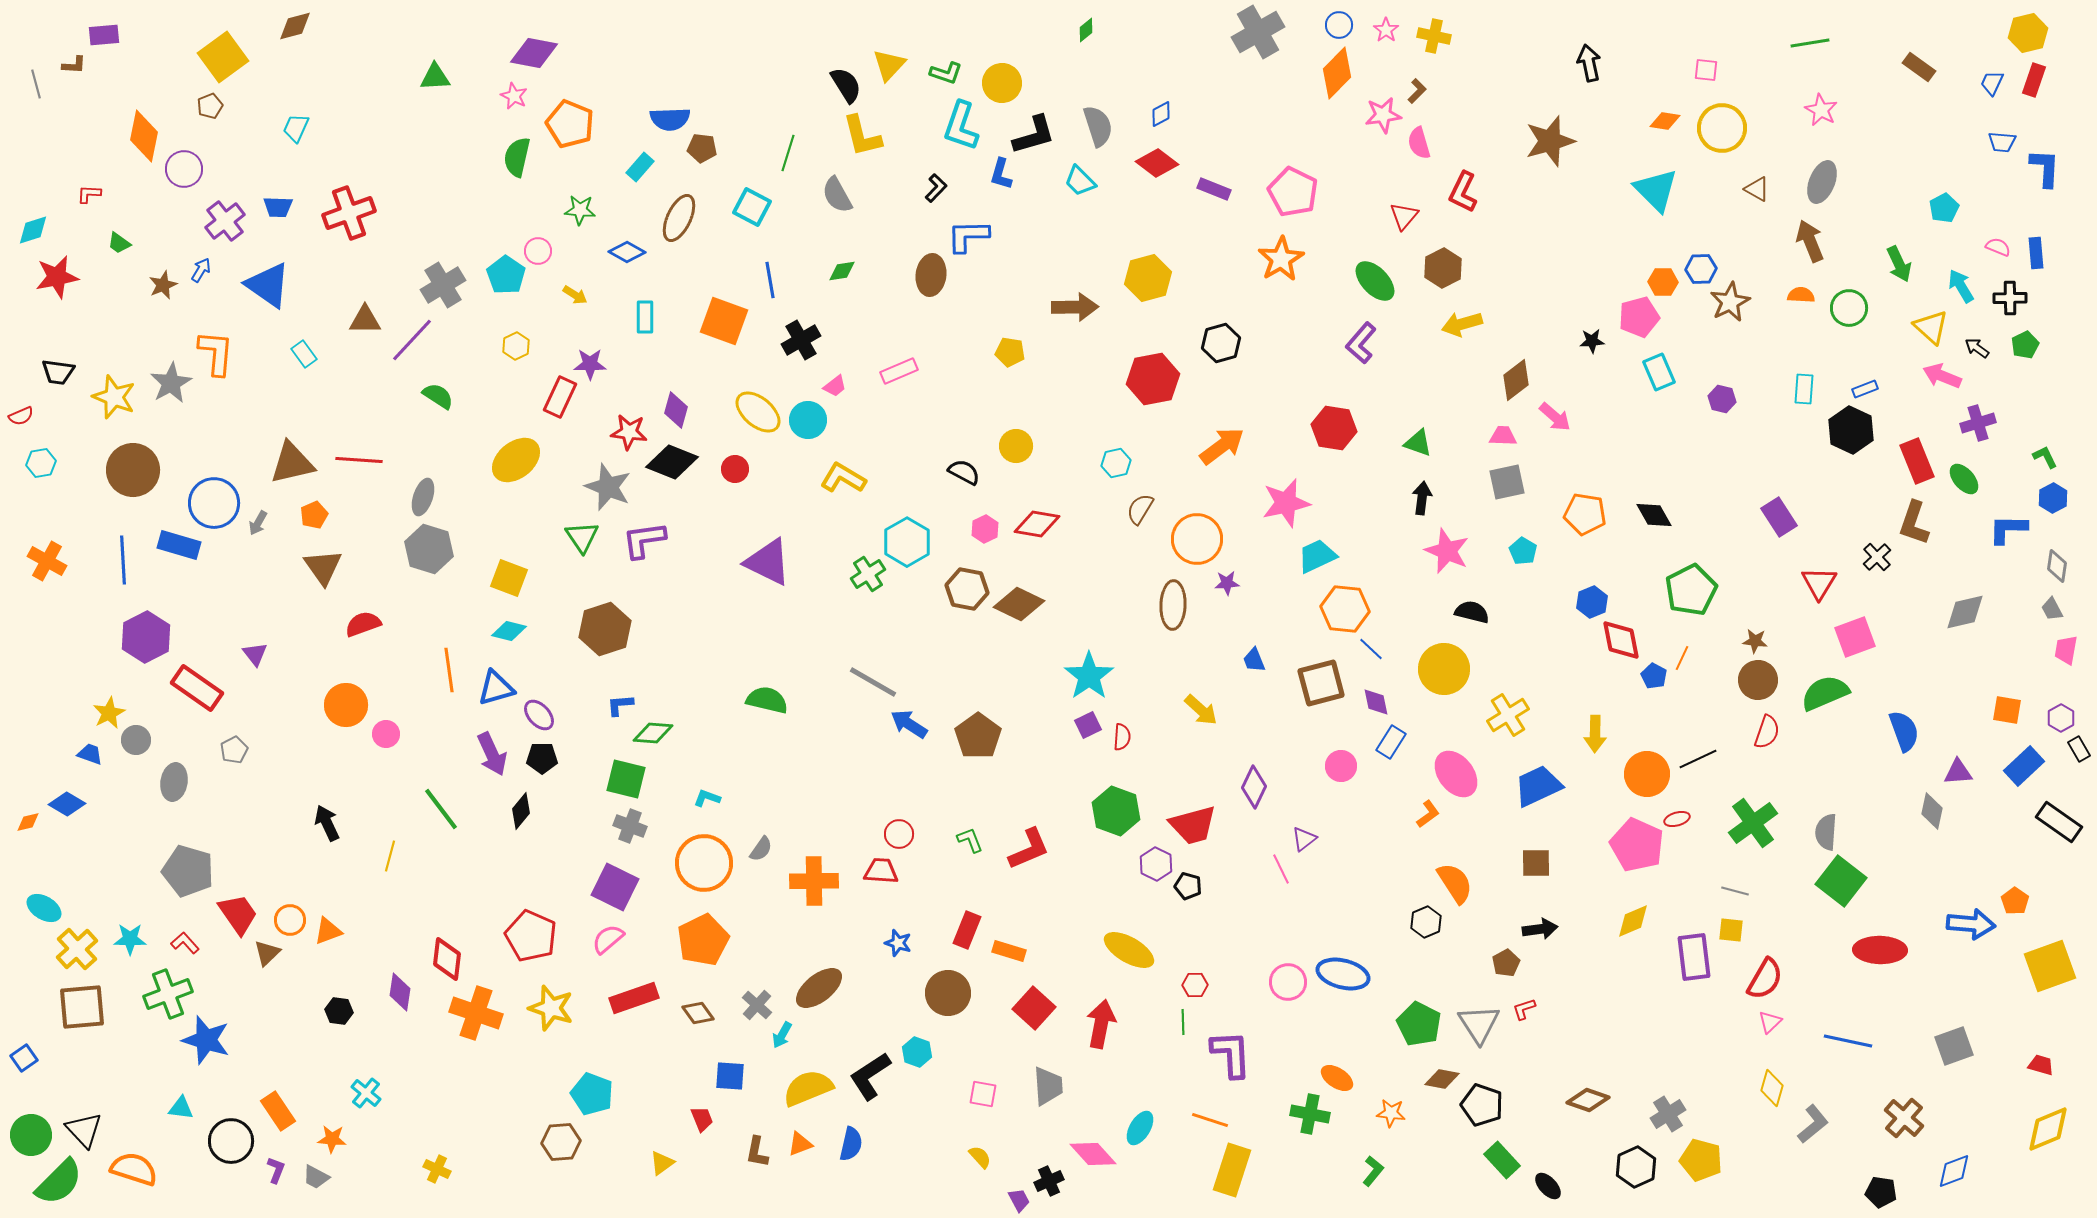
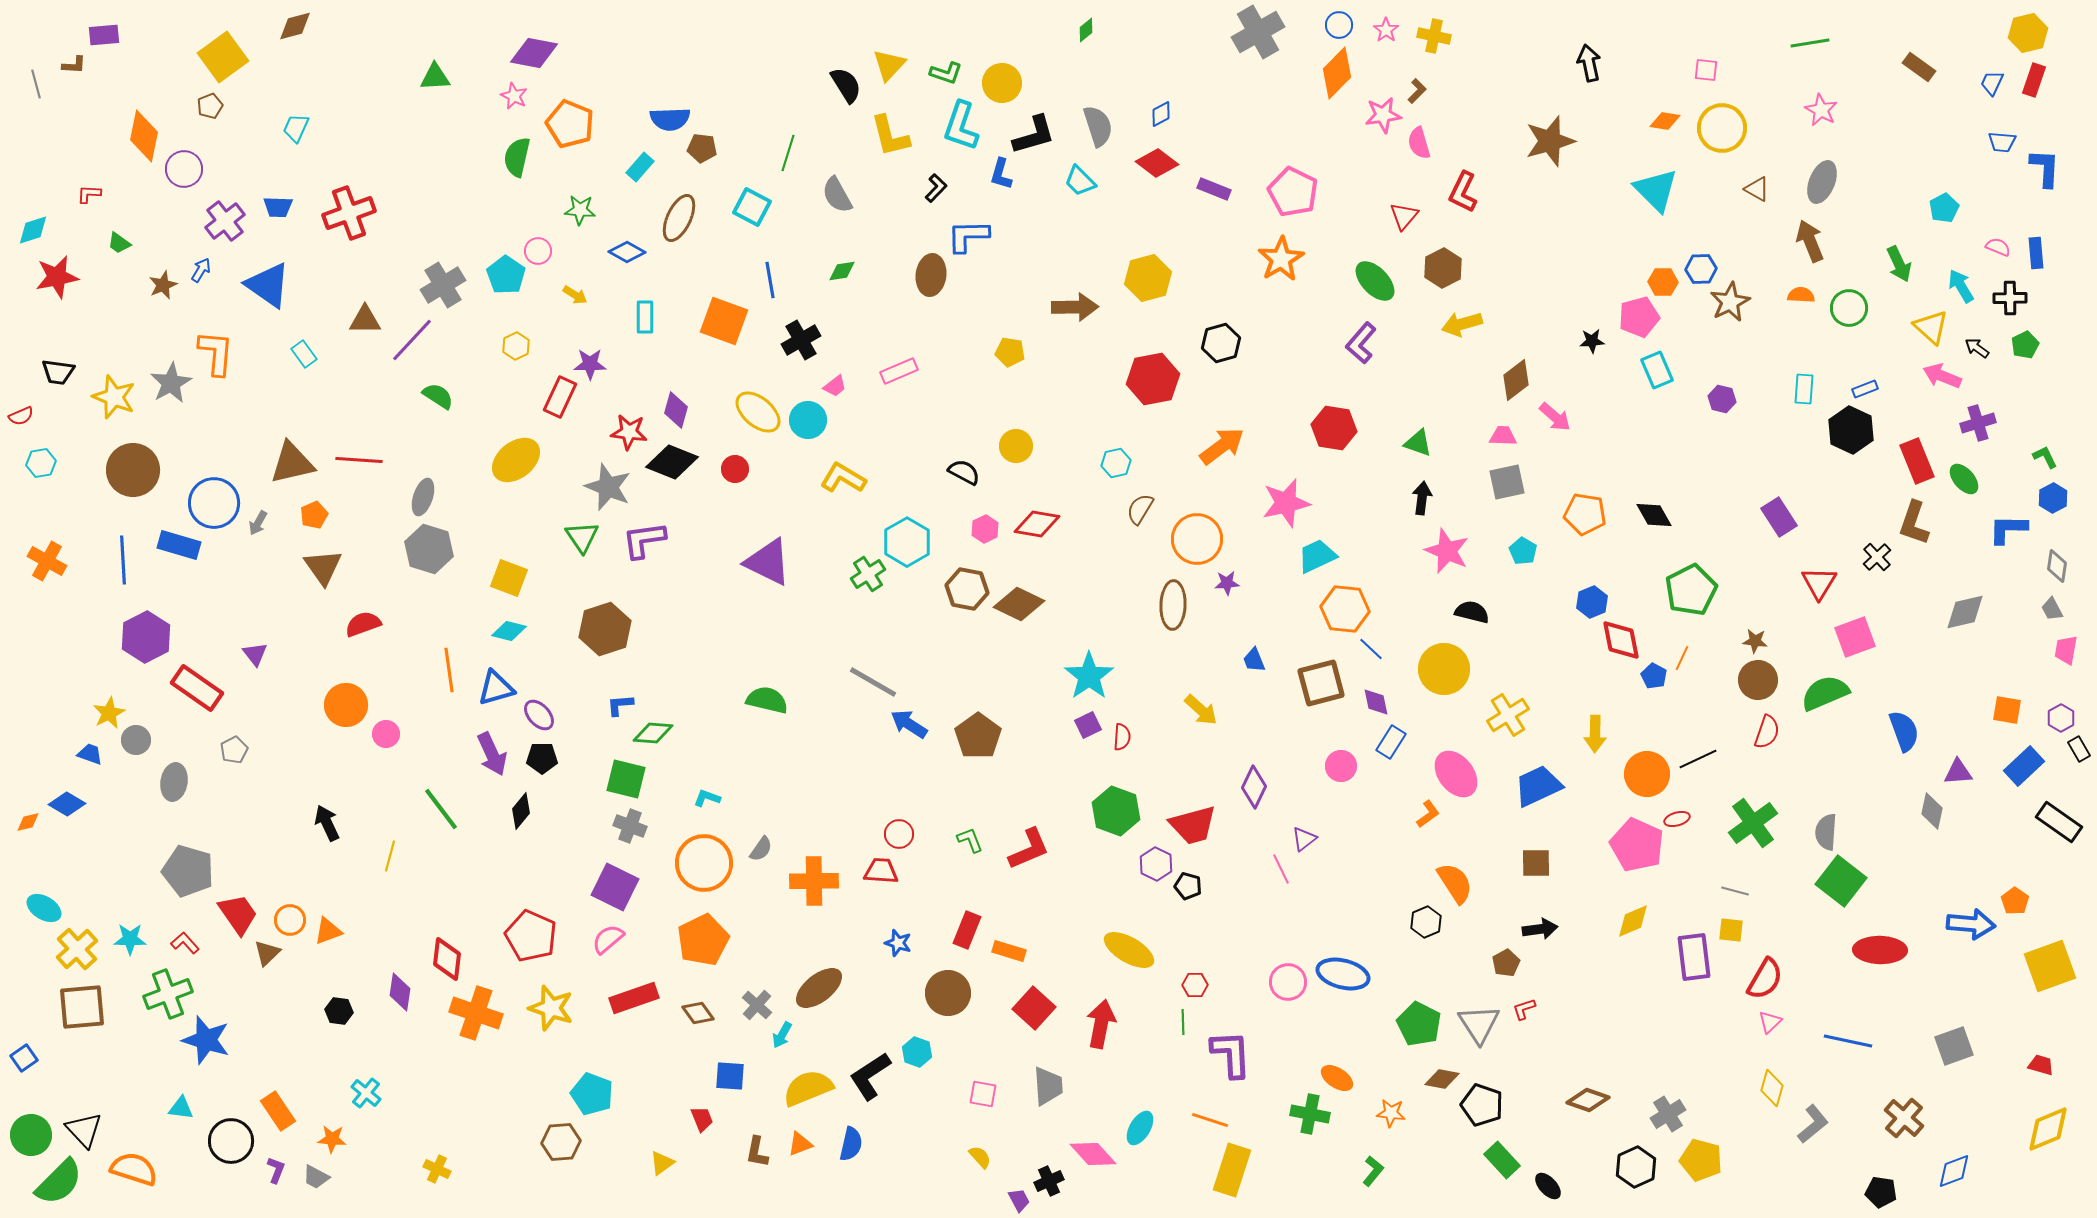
yellow L-shape at (862, 136): moved 28 px right
cyan rectangle at (1659, 372): moved 2 px left, 2 px up
